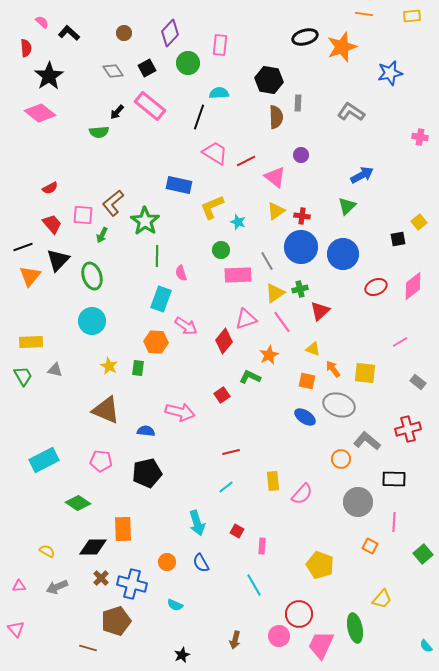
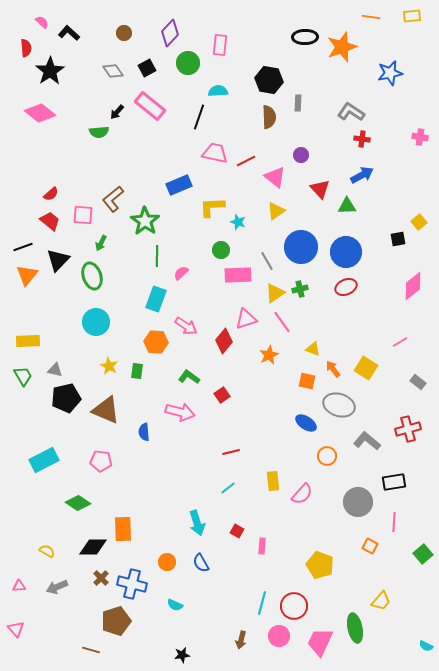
orange line at (364, 14): moved 7 px right, 3 px down
black ellipse at (305, 37): rotated 15 degrees clockwise
black star at (49, 76): moved 1 px right, 5 px up
cyan semicircle at (219, 93): moved 1 px left, 2 px up
brown semicircle at (276, 117): moved 7 px left
pink trapezoid at (215, 153): rotated 20 degrees counterclockwise
blue rectangle at (179, 185): rotated 35 degrees counterclockwise
red semicircle at (50, 188): moved 1 px right, 6 px down; rotated 14 degrees counterclockwise
brown L-shape at (113, 203): moved 4 px up
green triangle at (347, 206): rotated 42 degrees clockwise
yellow L-shape at (212, 207): rotated 20 degrees clockwise
red cross at (302, 216): moved 60 px right, 77 px up
red trapezoid at (52, 224): moved 2 px left, 3 px up; rotated 10 degrees counterclockwise
green arrow at (102, 235): moved 1 px left, 8 px down
blue circle at (343, 254): moved 3 px right, 2 px up
pink semicircle at (181, 273): rotated 63 degrees clockwise
orange triangle at (30, 276): moved 3 px left, 1 px up
red ellipse at (376, 287): moved 30 px left
cyan rectangle at (161, 299): moved 5 px left
red triangle at (320, 311): moved 122 px up; rotated 30 degrees counterclockwise
cyan circle at (92, 321): moved 4 px right, 1 px down
yellow rectangle at (31, 342): moved 3 px left, 1 px up
green rectangle at (138, 368): moved 1 px left, 3 px down
yellow square at (365, 373): moved 1 px right, 5 px up; rotated 25 degrees clockwise
green L-shape at (250, 377): moved 61 px left; rotated 10 degrees clockwise
blue ellipse at (305, 417): moved 1 px right, 6 px down
blue semicircle at (146, 431): moved 2 px left, 1 px down; rotated 102 degrees counterclockwise
orange circle at (341, 459): moved 14 px left, 3 px up
black pentagon at (147, 473): moved 81 px left, 75 px up
black rectangle at (394, 479): moved 3 px down; rotated 10 degrees counterclockwise
cyan line at (226, 487): moved 2 px right, 1 px down
cyan line at (254, 585): moved 8 px right, 18 px down; rotated 45 degrees clockwise
yellow trapezoid at (382, 599): moved 1 px left, 2 px down
red circle at (299, 614): moved 5 px left, 8 px up
brown arrow at (235, 640): moved 6 px right
pink trapezoid at (321, 645): moved 1 px left, 3 px up
cyan semicircle at (426, 646): rotated 24 degrees counterclockwise
brown line at (88, 648): moved 3 px right, 2 px down
black star at (182, 655): rotated 14 degrees clockwise
